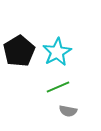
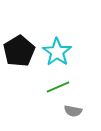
cyan star: rotated 8 degrees counterclockwise
gray semicircle: moved 5 px right
